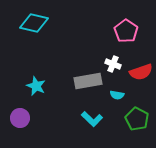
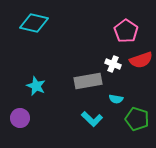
red semicircle: moved 12 px up
cyan semicircle: moved 1 px left, 4 px down
green pentagon: rotated 10 degrees counterclockwise
